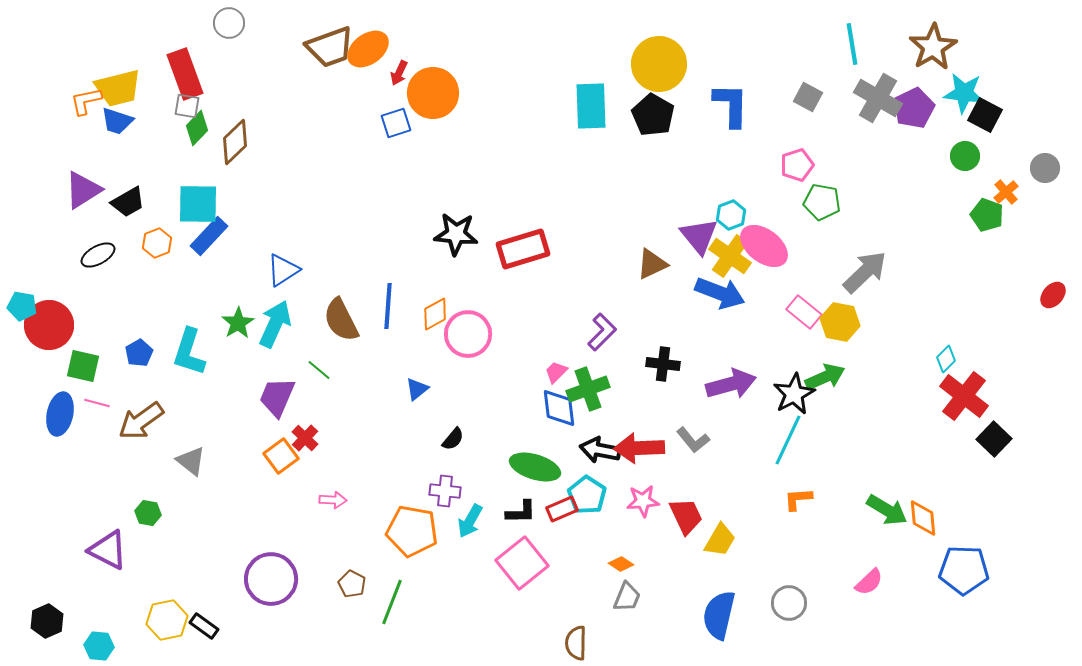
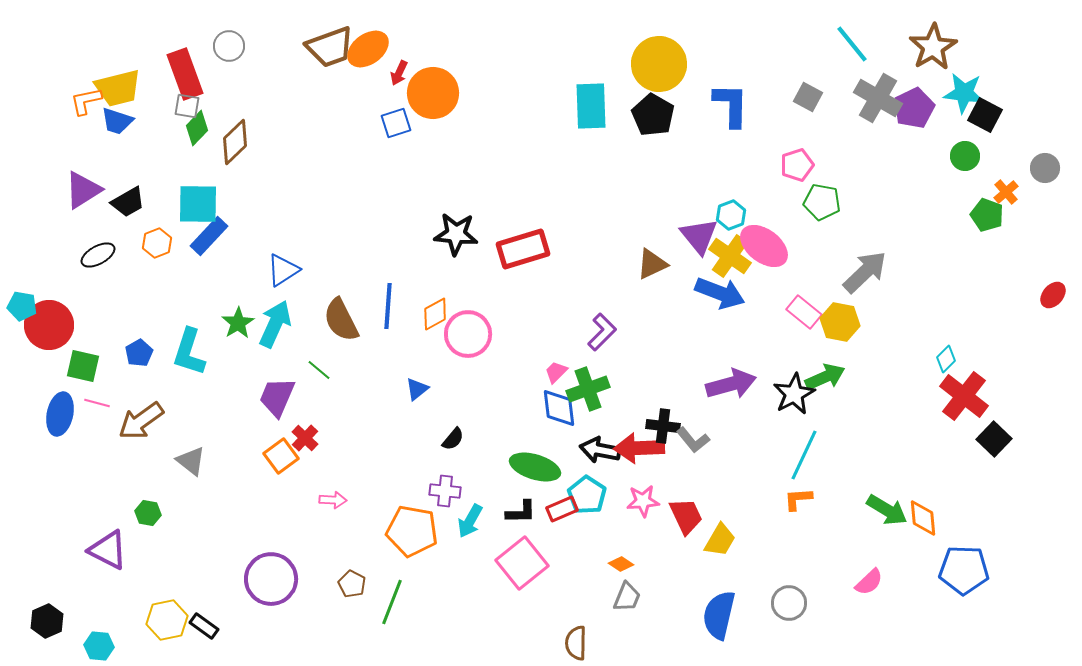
gray circle at (229, 23): moved 23 px down
cyan line at (852, 44): rotated 30 degrees counterclockwise
black cross at (663, 364): moved 62 px down
cyan line at (788, 440): moved 16 px right, 15 px down
